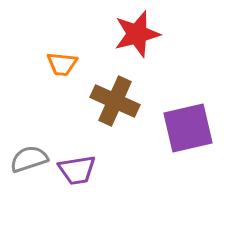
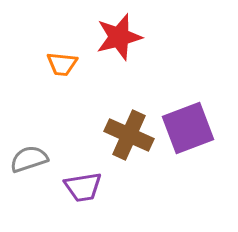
red star: moved 18 px left, 3 px down
brown cross: moved 14 px right, 34 px down
purple square: rotated 8 degrees counterclockwise
purple trapezoid: moved 6 px right, 17 px down
